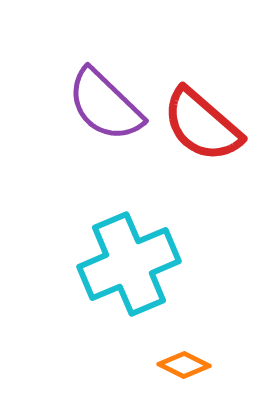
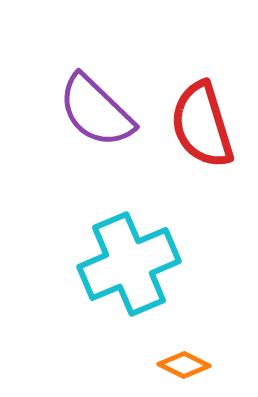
purple semicircle: moved 9 px left, 6 px down
red semicircle: rotated 32 degrees clockwise
